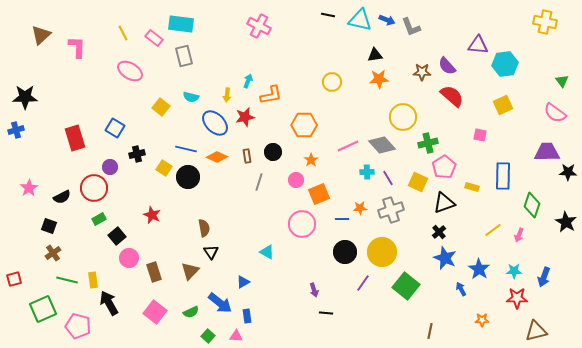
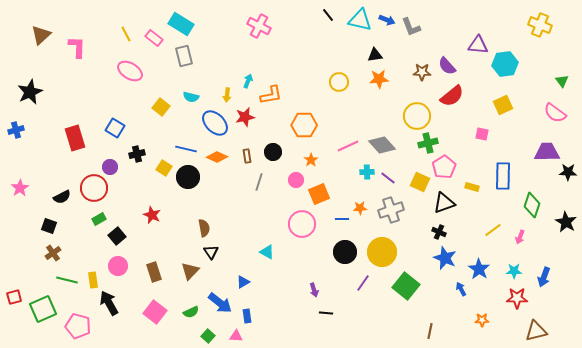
black line at (328, 15): rotated 40 degrees clockwise
yellow cross at (545, 22): moved 5 px left, 3 px down; rotated 10 degrees clockwise
cyan rectangle at (181, 24): rotated 25 degrees clockwise
yellow line at (123, 33): moved 3 px right, 1 px down
yellow circle at (332, 82): moved 7 px right
red semicircle at (452, 96): rotated 100 degrees clockwise
black star at (25, 97): moved 5 px right, 5 px up; rotated 25 degrees counterclockwise
yellow circle at (403, 117): moved 14 px right, 1 px up
pink square at (480, 135): moved 2 px right, 1 px up
purple line at (388, 178): rotated 21 degrees counterclockwise
yellow square at (418, 182): moved 2 px right
pink star at (29, 188): moved 9 px left
black cross at (439, 232): rotated 24 degrees counterclockwise
pink arrow at (519, 235): moved 1 px right, 2 px down
pink circle at (129, 258): moved 11 px left, 8 px down
red square at (14, 279): moved 18 px down
